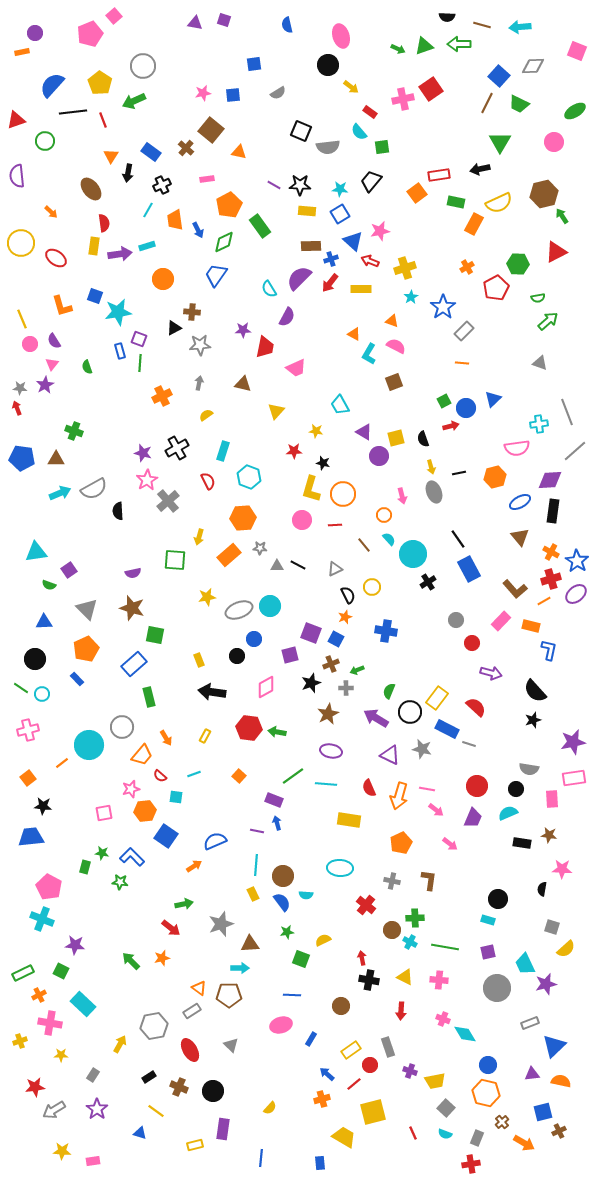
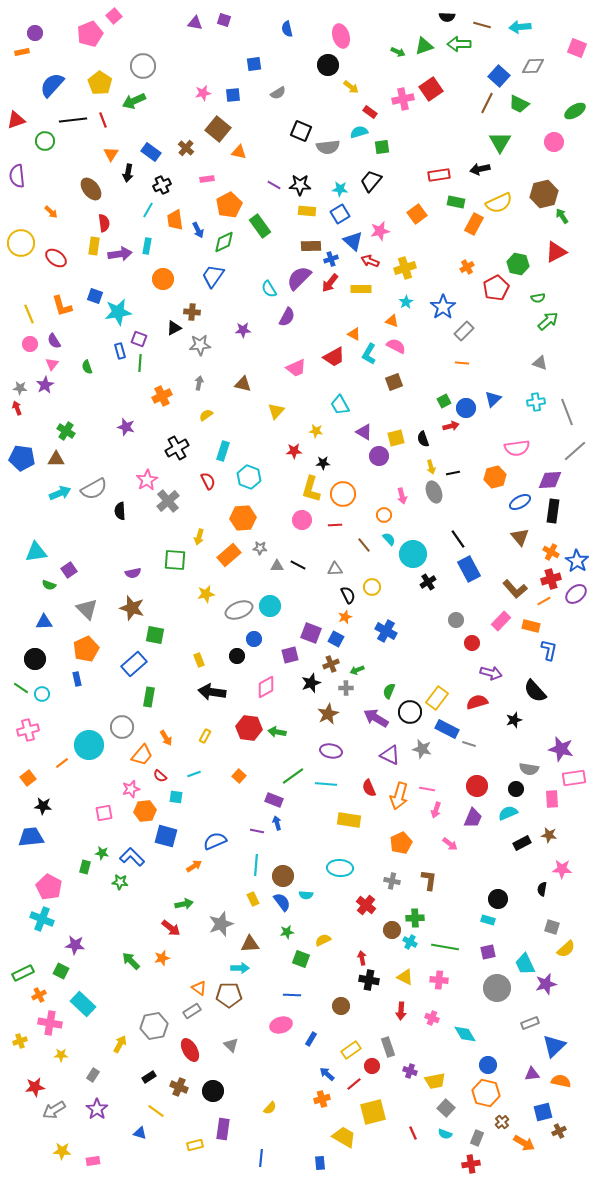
blue semicircle at (287, 25): moved 4 px down
green arrow at (398, 49): moved 3 px down
pink square at (577, 51): moved 3 px up
black line at (73, 112): moved 8 px down
brown square at (211, 130): moved 7 px right, 1 px up
cyan semicircle at (359, 132): rotated 114 degrees clockwise
orange triangle at (111, 156): moved 2 px up
orange square at (417, 193): moved 21 px down
cyan rectangle at (147, 246): rotated 63 degrees counterclockwise
green hexagon at (518, 264): rotated 10 degrees clockwise
blue trapezoid at (216, 275): moved 3 px left, 1 px down
cyan star at (411, 297): moved 5 px left, 5 px down
yellow line at (22, 319): moved 7 px right, 5 px up
red trapezoid at (265, 347): moved 69 px right, 10 px down; rotated 50 degrees clockwise
cyan cross at (539, 424): moved 3 px left, 22 px up
green cross at (74, 431): moved 8 px left; rotated 12 degrees clockwise
purple star at (143, 453): moved 17 px left, 26 px up
black star at (323, 463): rotated 16 degrees counterclockwise
black line at (459, 473): moved 6 px left
black semicircle at (118, 511): moved 2 px right
gray triangle at (335, 569): rotated 21 degrees clockwise
yellow star at (207, 597): moved 1 px left, 3 px up
blue cross at (386, 631): rotated 20 degrees clockwise
blue rectangle at (77, 679): rotated 32 degrees clockwise
green rectangle at (149, 697): rotated 24 degrees clockwise
red semicircle at (476, 707): moved 1 px right, 5 px up; rotated 60 degrees counterclockwise
black star at (533, 720): moved 19 px left
purple star at (573, 742): moved 12 px left, 7 px down; rotated 25 degrees clockwise
pink arrow at (436, 810): rotated 70 degrees clockwise
blue square at (166, 836): rotated 20 degrees counterclockwise
black rectangle at (522, 843): rotated 36 degrees counterclockwise
yellow rectangle at (253, 894): moved 5 px down
pink cross at (443, 1019): moved 11 px left, 1 px up
red circle at (370, 1065): moved 2 px right, 1 px down
